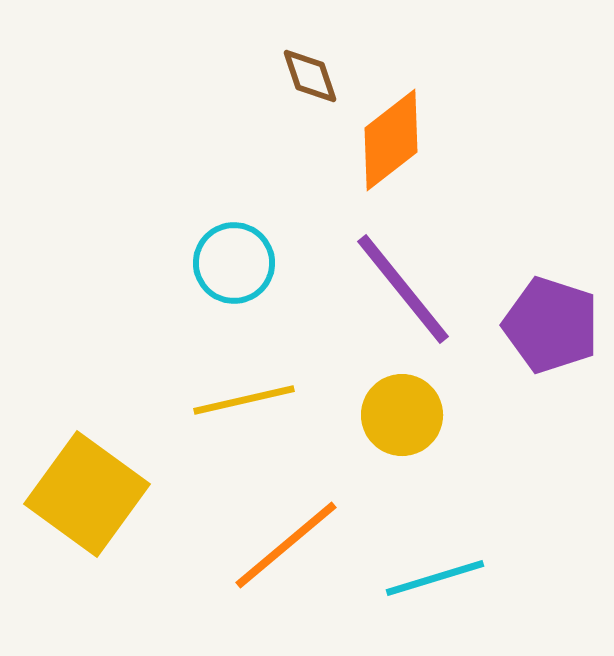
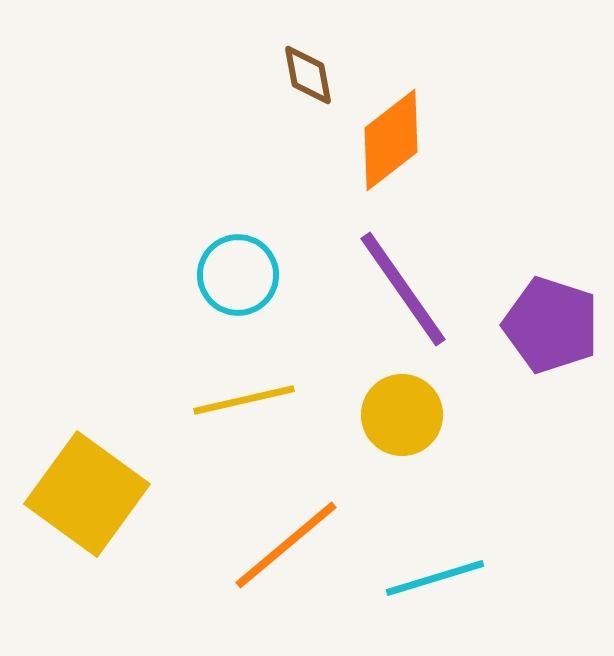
brown diamond: moved 2 px left, 1 px up; rotated 8 degrees clockwise
cyan circle: moved 4 px right, 12 px down
purple line: rotated 4 degrees clockwise
